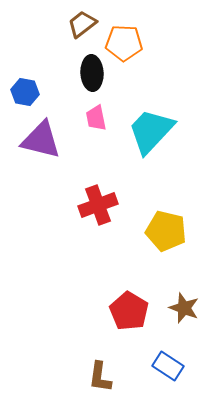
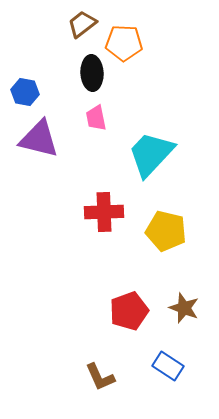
cyan trapezoid: moved 23 px down
purple triangle: moved 2 px left, 1 px up
red cross: moved 6 px right, 7 px down; rotated 18 degrees clockwise
red pentagon: rotated 21 degrees clockwise
brown L-shape: rotated 32 degrees counterclockwise
